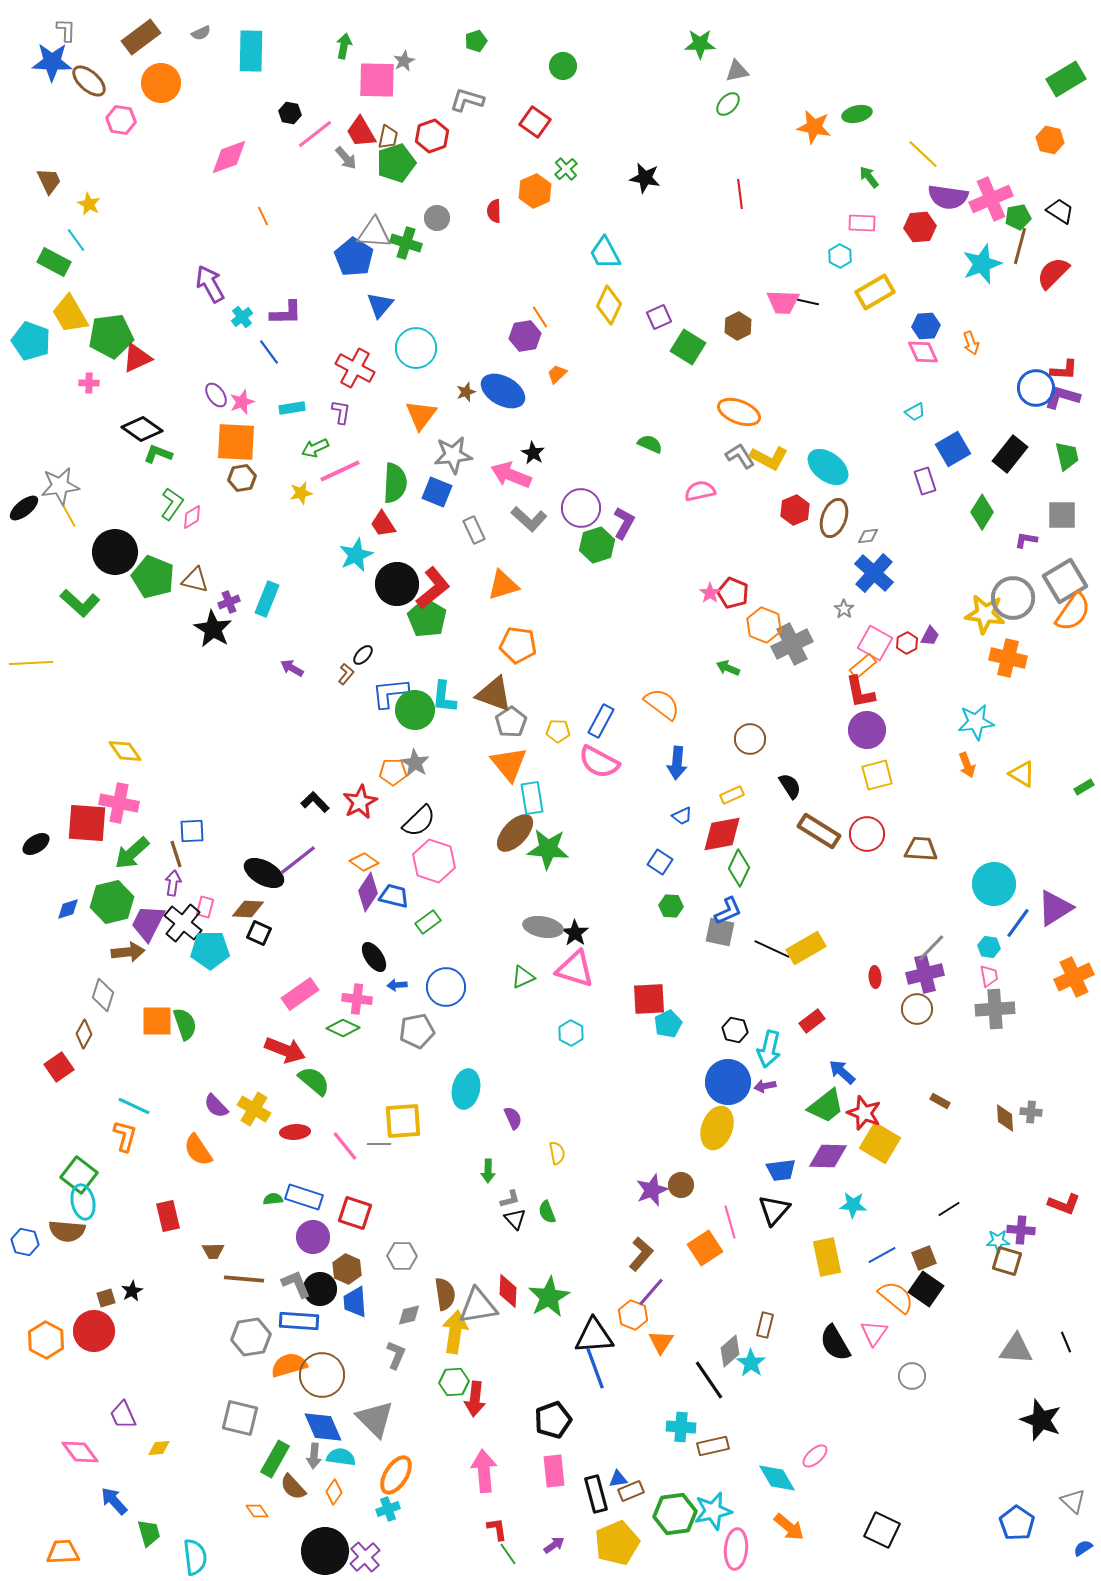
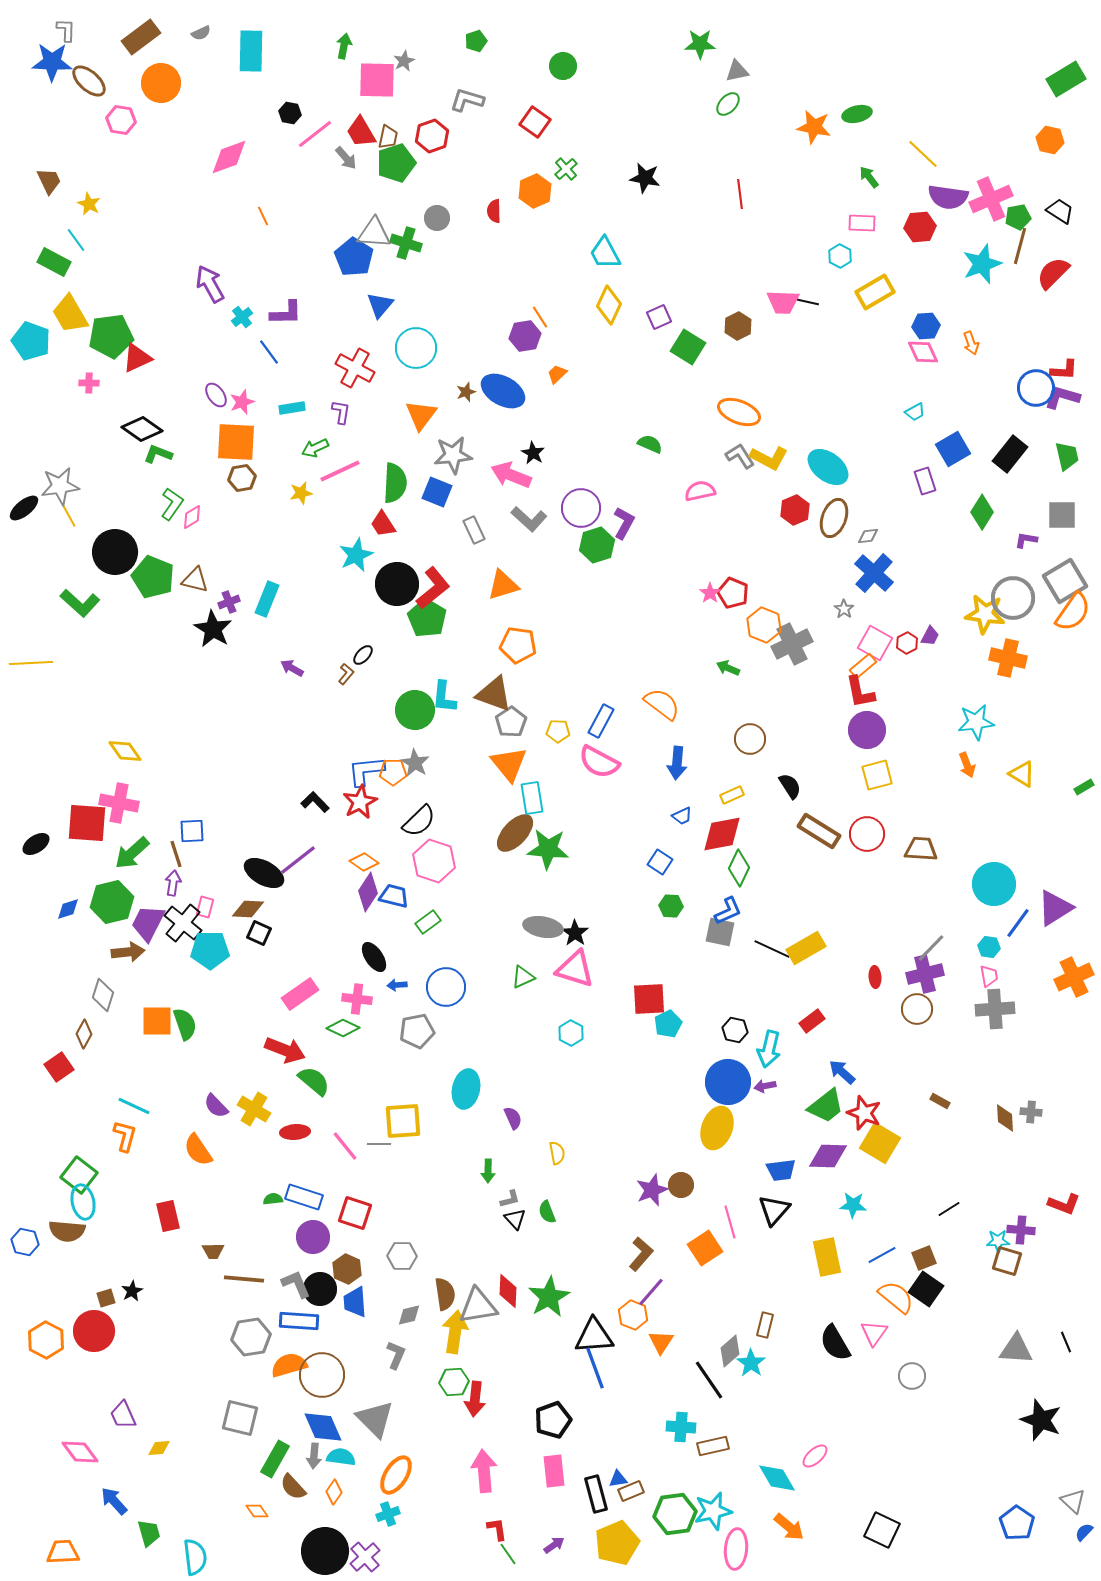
blue L-shape at (390, 693): moved 24 px left, 78 px down
cyan cross at (388, 1509): moved 5 px down
blue semicircle at (1083, 1548): moved 1 px right, 16 px up; rotated 12 degrees counterclockwise
